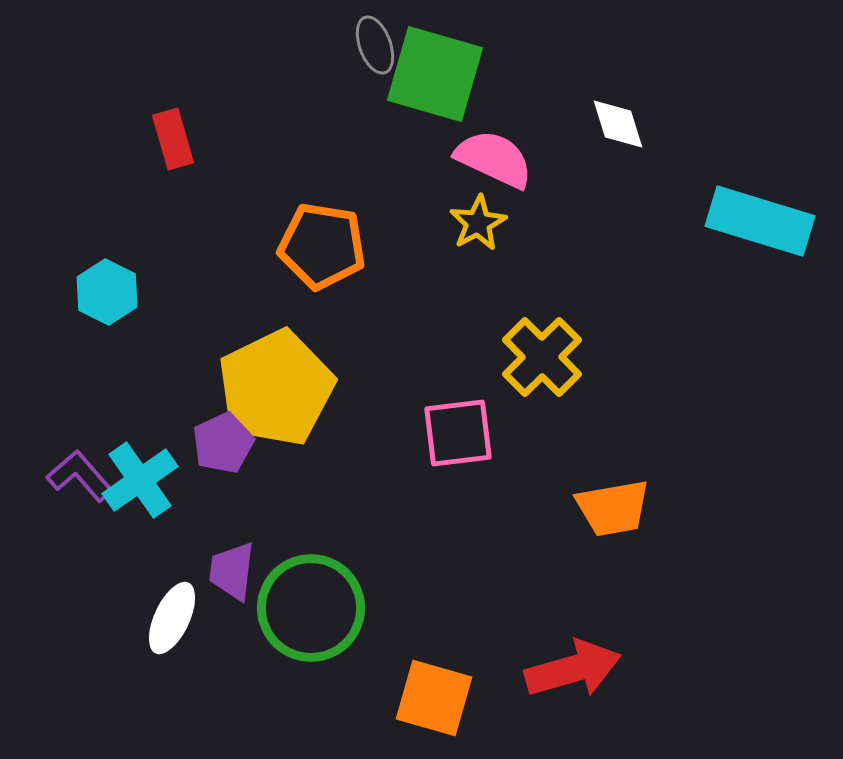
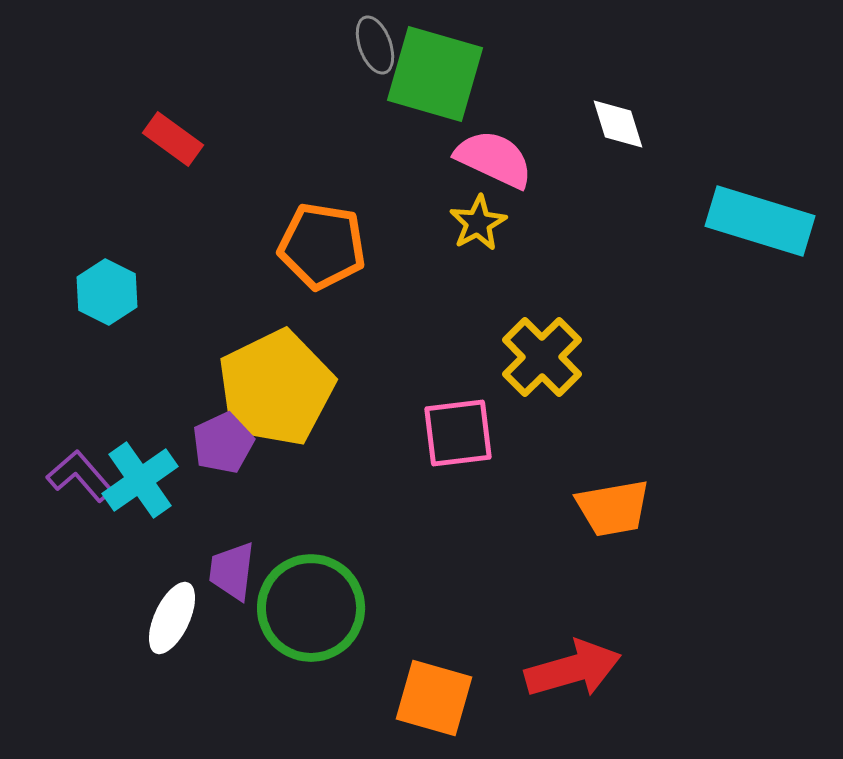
red rectangle: rotated 38 degrees counterclockwise
